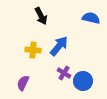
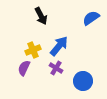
blue semicircle: rotated 48 degrees counterclockwise
yellow cross: rotated 28 degrees counterclockwise
purple cross: moved 8 px left, 5 px up
purple semicircle: moved 1 px right, 15 px up
